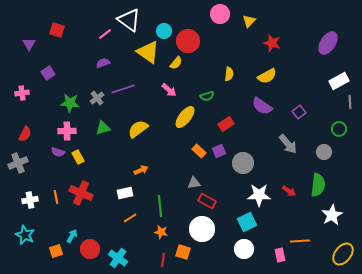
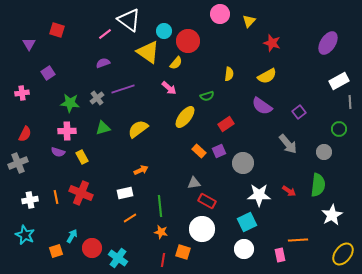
pink arrow at (169, 90): moved 2 px up
yellow rectangle at (78, 157): moved 4 px right
orange line at (300, 241): moved 2 px left, 1 px up
red circle at (90, 249): moved 2 px right, 1 px up
